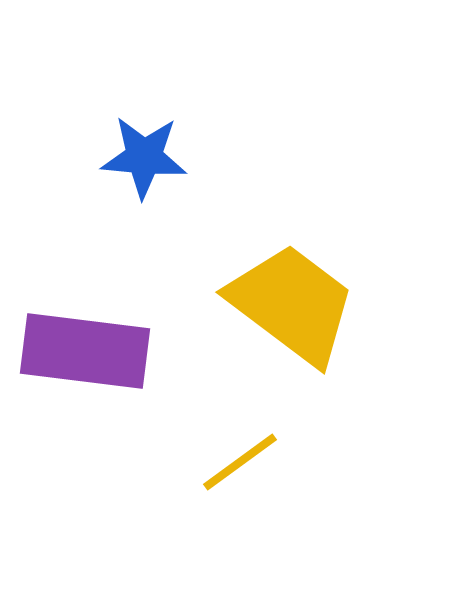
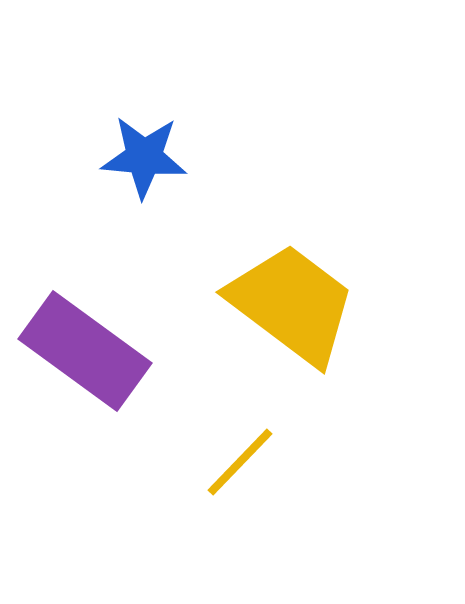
purple rectangle: rotated 29 degrees clockwise
yellow line: rotated 10 degrees counterclockwise
